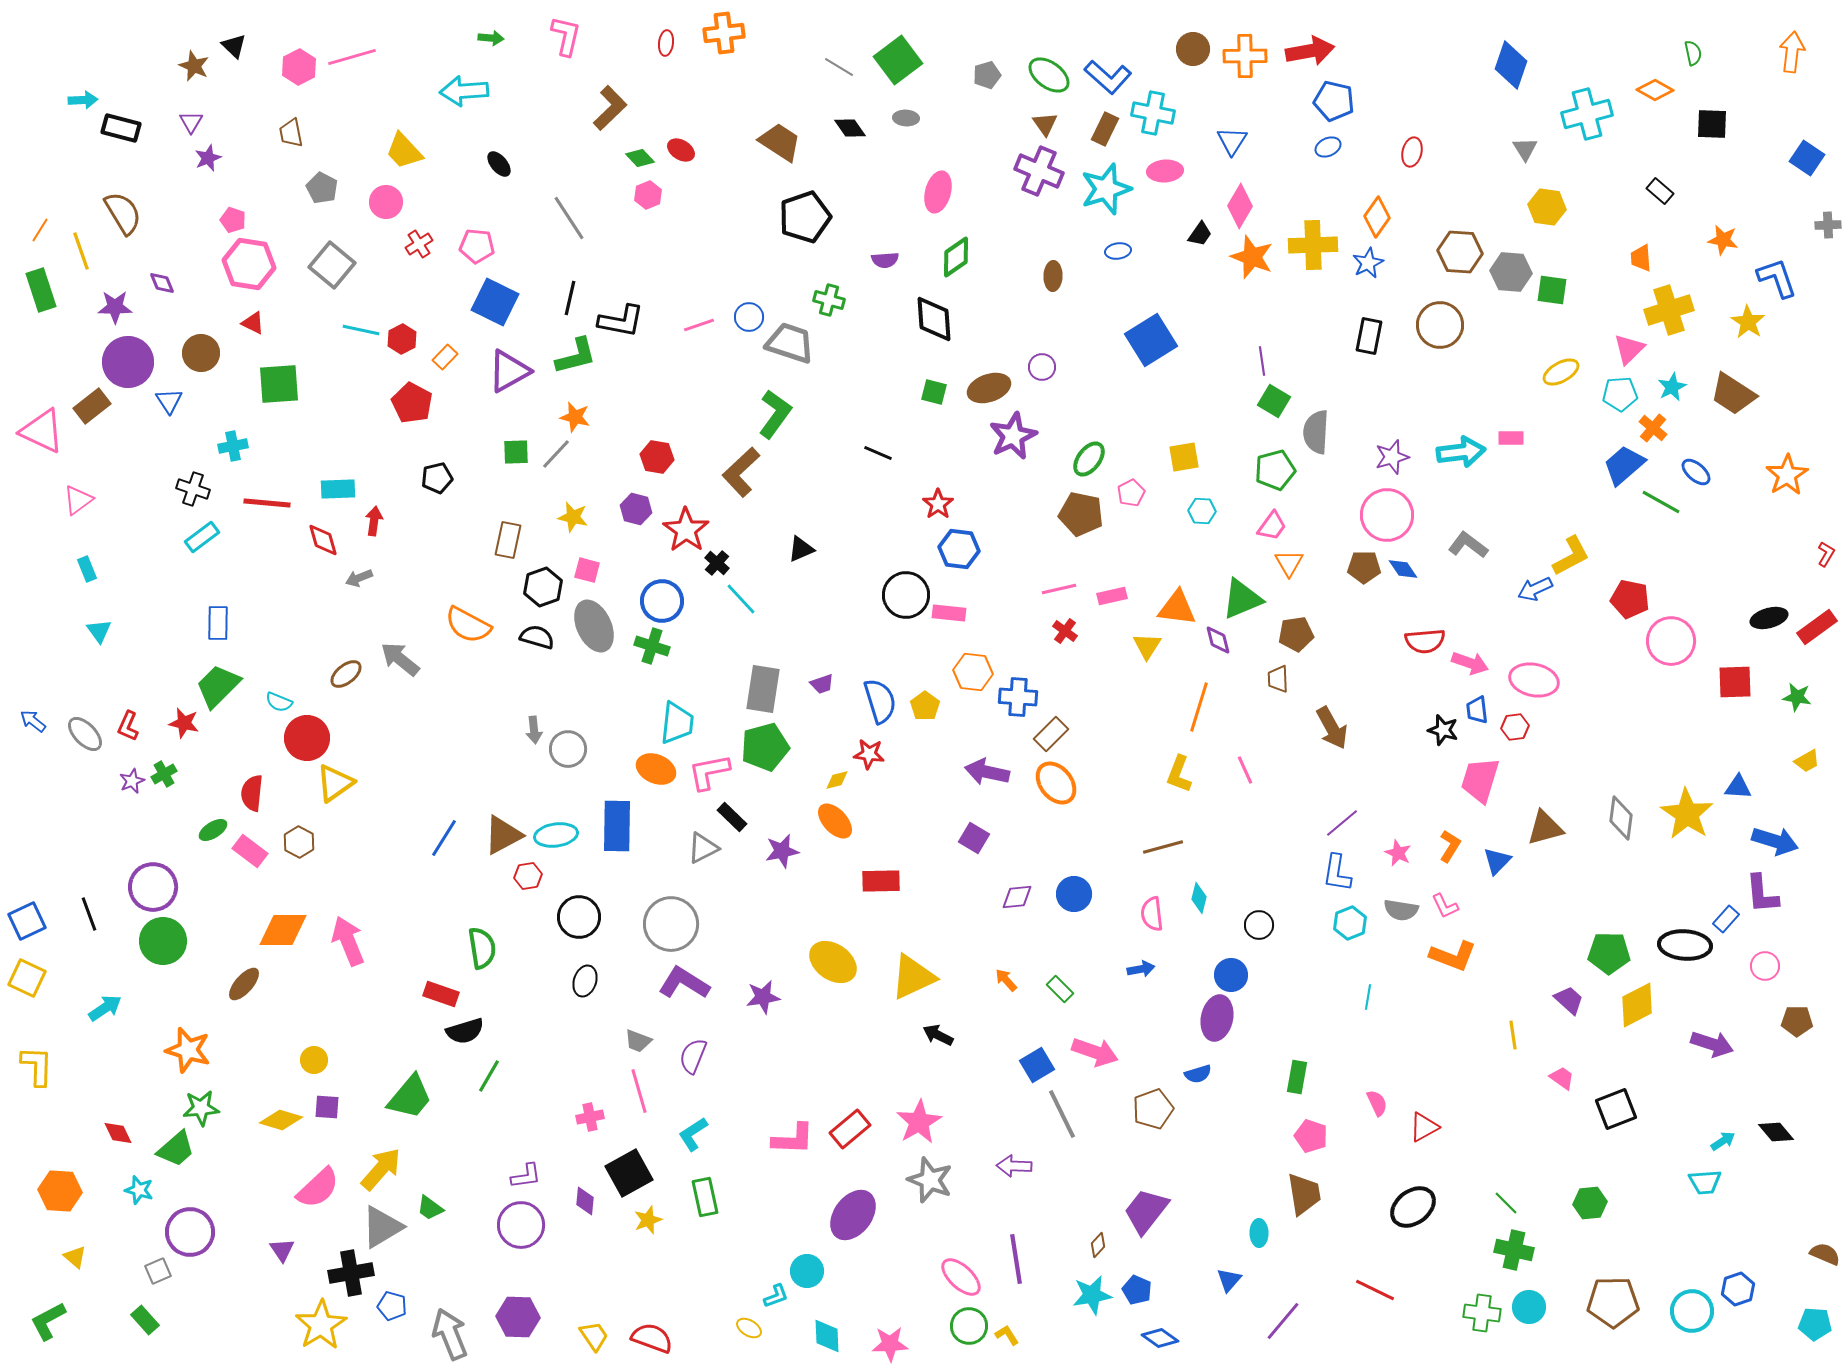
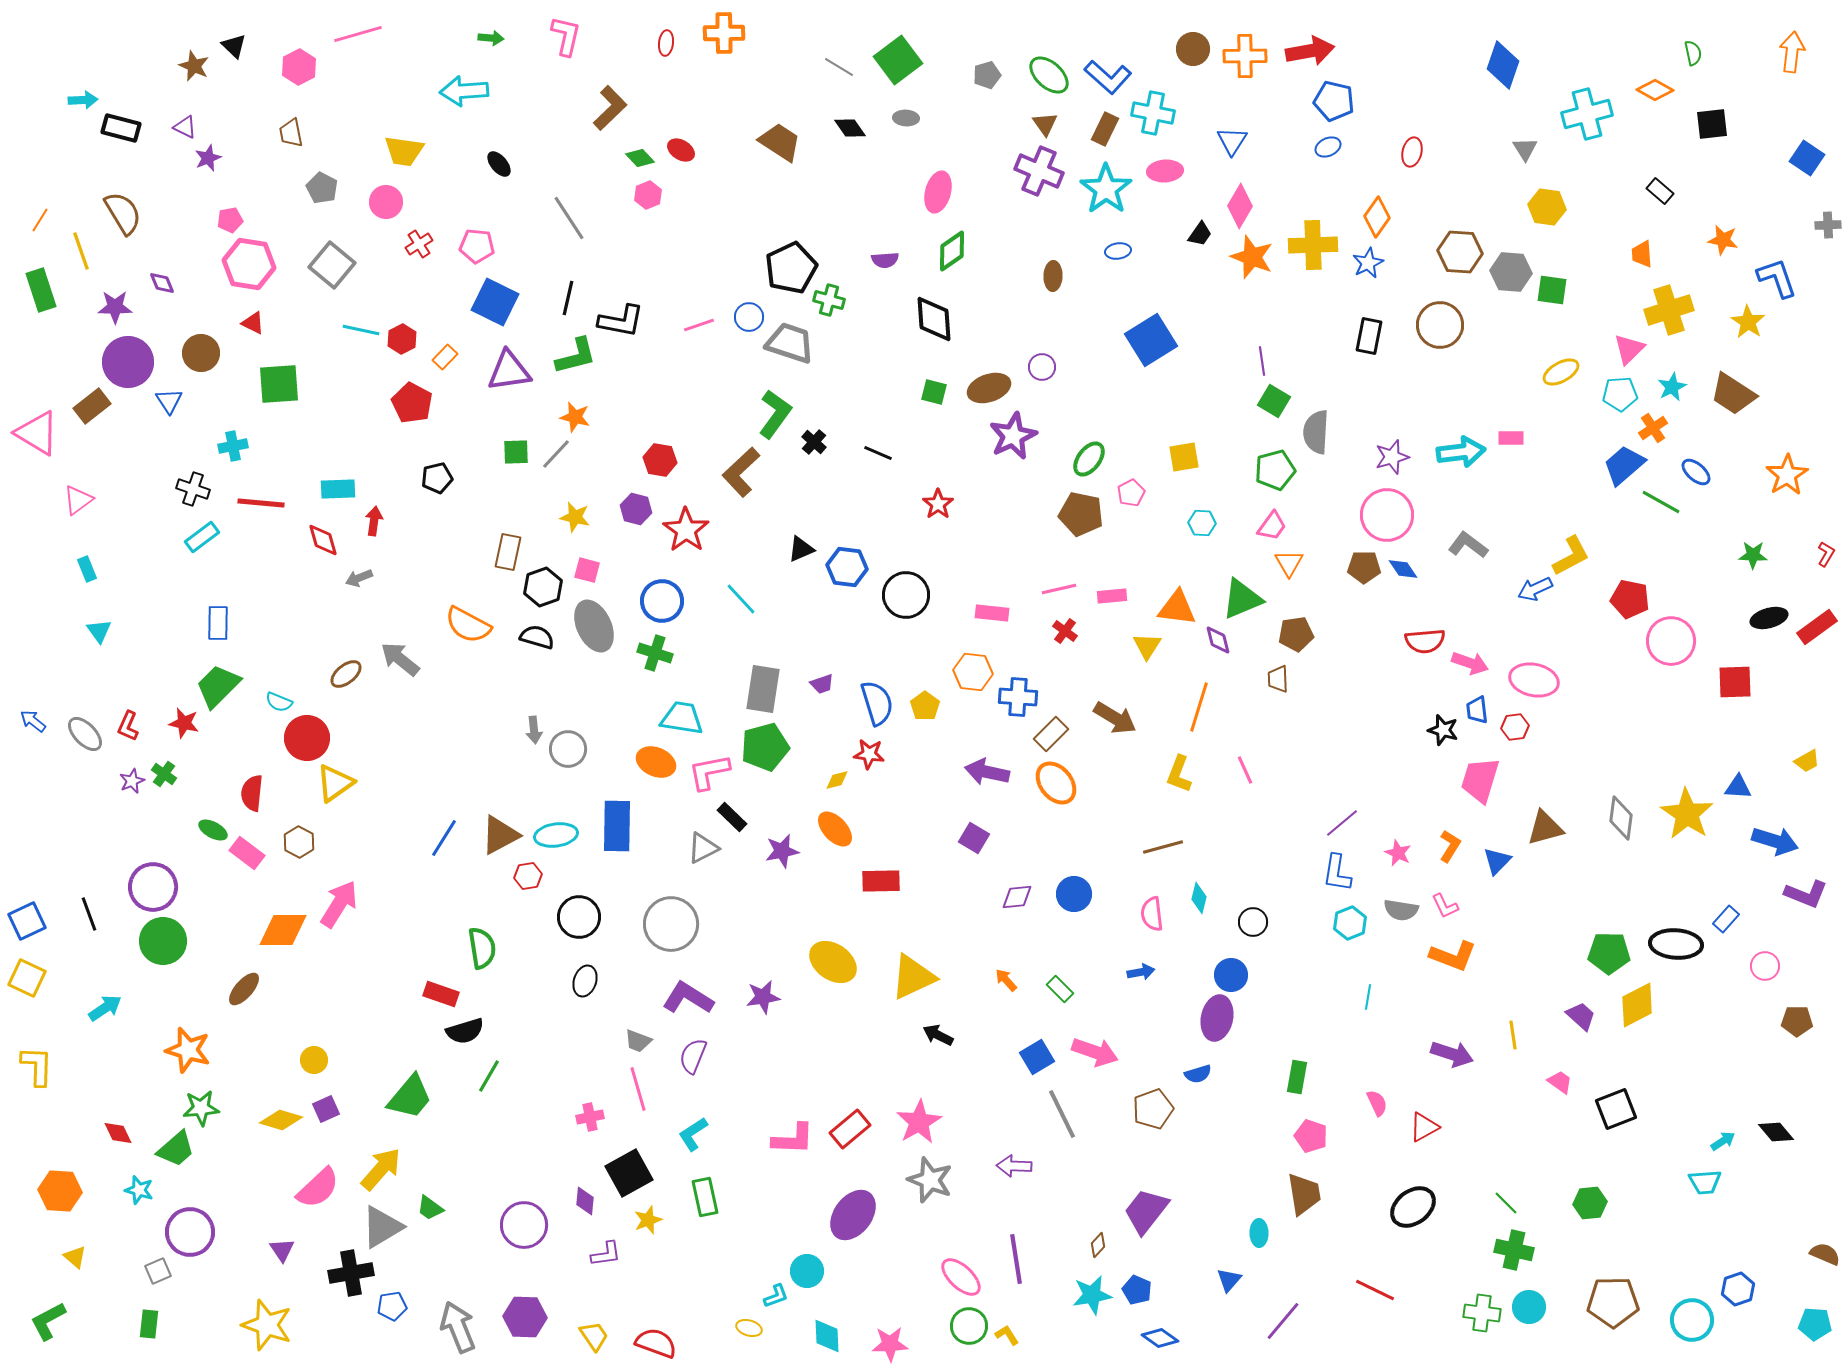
orange cross at (724, 33): rotated 6 degrees clockwise
pink line at (352, 57): moved 6 px right, 23 px up
blue diamond at (1511, 65): moved 8 px left
green ellipse at (1049, 75): rotated 6 degrees clockwise
purple triangle at (191, 122): moved 6 px left, 5 px down; rotated 35 degrees counterclockwise
black square at (1712, 124): rotated 8 degrees counterclockwise
yellow trapezoid at (404, 151): rotated 39 degrees counterclockwise
cyan star at (1106, 189): rotated 18 degrees counterclockwise
black pentagon at (805, 217): moved 14 px left, 51 px down; rotated 6 degrees counterclockwise
pink pentagon at (233, 220): moved 3 px left; rotated 30 degrees counterclockwise
orange line at (40, 230): moved 10 px up
green diamond at (956, 257): moved 4 px left, 6 px up
orange trapezoid at (1641, 258): moved 1 px right, 4 px up
black line at (570, 298): moved 2 px left
purple triangle at (509, 371): rotated 21 degrees clockwise
orange cross at (1653, 428): rotated 16 degrees clockwise
pink triangle at (42, 431): moved 5 px left, 2 px down; rotated 6 degrees clockwise
red hexagon at (657, 457): moved 3 px right, 3 px down
red line at (267, 503): moved 6 px left
cyan hexagon at (1202, 511): moved 12 px down
yellow star at (573, 517): moved 2 px right
brown rectangle at (508, 540): moved 12 px down
blue hexagon at (959, 549): moved 112 px left, 18 px down
black cross at (717, 563): moved 97 px right, 121 px up
pink rectangle at (1112, 596): rotated 8 degrees clockwise
pink rectangle at (949, 613): moved 43 px right
green cross at (652, 646): moved 3 px right, 7 px down
green star at (1797, 697): moved 44 px left, 142 px up; rotated 8 degrees counterclockwise
blue semicircle at (880, 701): moved 3 px left, 2 px down
cyan trapezoid at (677, 723): moved 5 px right, 5 px up; rotated 87 degrees counterclockwise
brown arrow at (1332, 728): moved 217 px left, 10 px up; rotated 30 degrees counterclockwise
orange ellipse at (656, 769): moved 7 px up
green cross at (164, 774): rotated 25 degrees counterclockwise
orange ellipse at (835, 821): moved 8 px down
green ellipse at (213, 830): rotated 60 degrees clockwise
brown triangle at (503, 835): moved 3 px left
pink rectangle at (250, 851): moved 3 px left, 2 px down
purple L-shape at (1762, 894): moved 44 px right; rotated 63 degrees counterclockwise
black circle at (1259, 925): moved 6 px left, 3 px up
pink arrow at (348, 941): moved 9 px left, 37 px up; rotated 54 degrees clockwise
black ellipse at (1685, 945): moved 9 px left, 1 px up
blue arrow at (1141, 969): moved 3 px down
purple L-shape at (684, 983): moved 4 px right, 15 px down
brown ellipse at (244, 984): moved 5 px down
purple trapezoid at (1569, 1000): moved 12 px right, 16 px down
purple arrow at (1712, 1044): moved 260 px left, 10 px down
blue square at (1037, 1065): moved 8 px up
pink trapezoid at (1562, 1078): moved 2 px left, 4 px down
pink line at (639, 1091): moved 1 px left, 2 px up
purple square at (327, 1107): moved 1 px left, 2 px down; rotated 28 degrees counterclockwise
purple L-shape at (526, 1176): moved 80 px right, 78 px down
purple circle at (521, 1225): moved 3 px right
blue pentagon at (392, 1306): rotated 24 degrees counterclockwise
cyan circle at (1692, 1311): moved 9 px down
purple hexagon at (518, 1317): moved 7 px right
green rectangle at (145, 1320): moved 4 px right, 4 px down; rotated 48 degrees clockwise
yellow star at (321, 1325): moved 54 px left; rotated 21 degrees counterclockwise
yellow ellipse at (749, 1328): rotated 15 degrees counterclockwise
gray arrow at (450, 1334): moved 8 px right, 7 px up
red semicircle at (652, 1338): moved 4 px right, 5 px down
